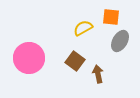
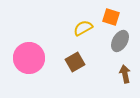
orange square: rotated 12 degrees clockwise
brown square: moved 1 px down; rotated 24 degrees clockwise
brown arrow: moved 27 px right
